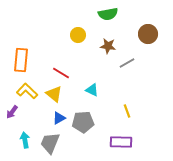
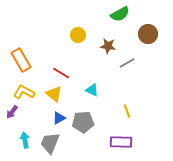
green semicircle: moved 12 px right; rotated 18 degrees counterclockwise
orange rectangle: rotated 35 degrees counterclockwise
yellow L-shape: moved 3 px left, 1 px down; rotated 15 degrees counterclockwise
